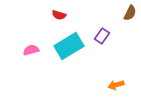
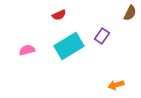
red semicircle: rotated 40 degrees counterclockwise
pink semicircle: moved 4 px left
